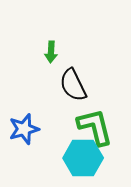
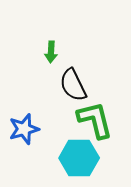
green L-shape: moved 7 px up
cyan hexagon: moved 4 px left
